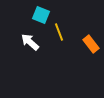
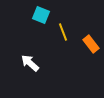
yellow line: moved 4 px right
white arrow: moved 21 px down
